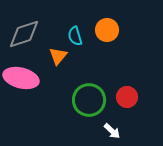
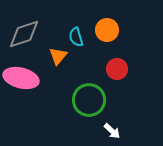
cyan semicircle: moved 1 px right, 1 px down
red circle: moved 10 px left, 28 px up
